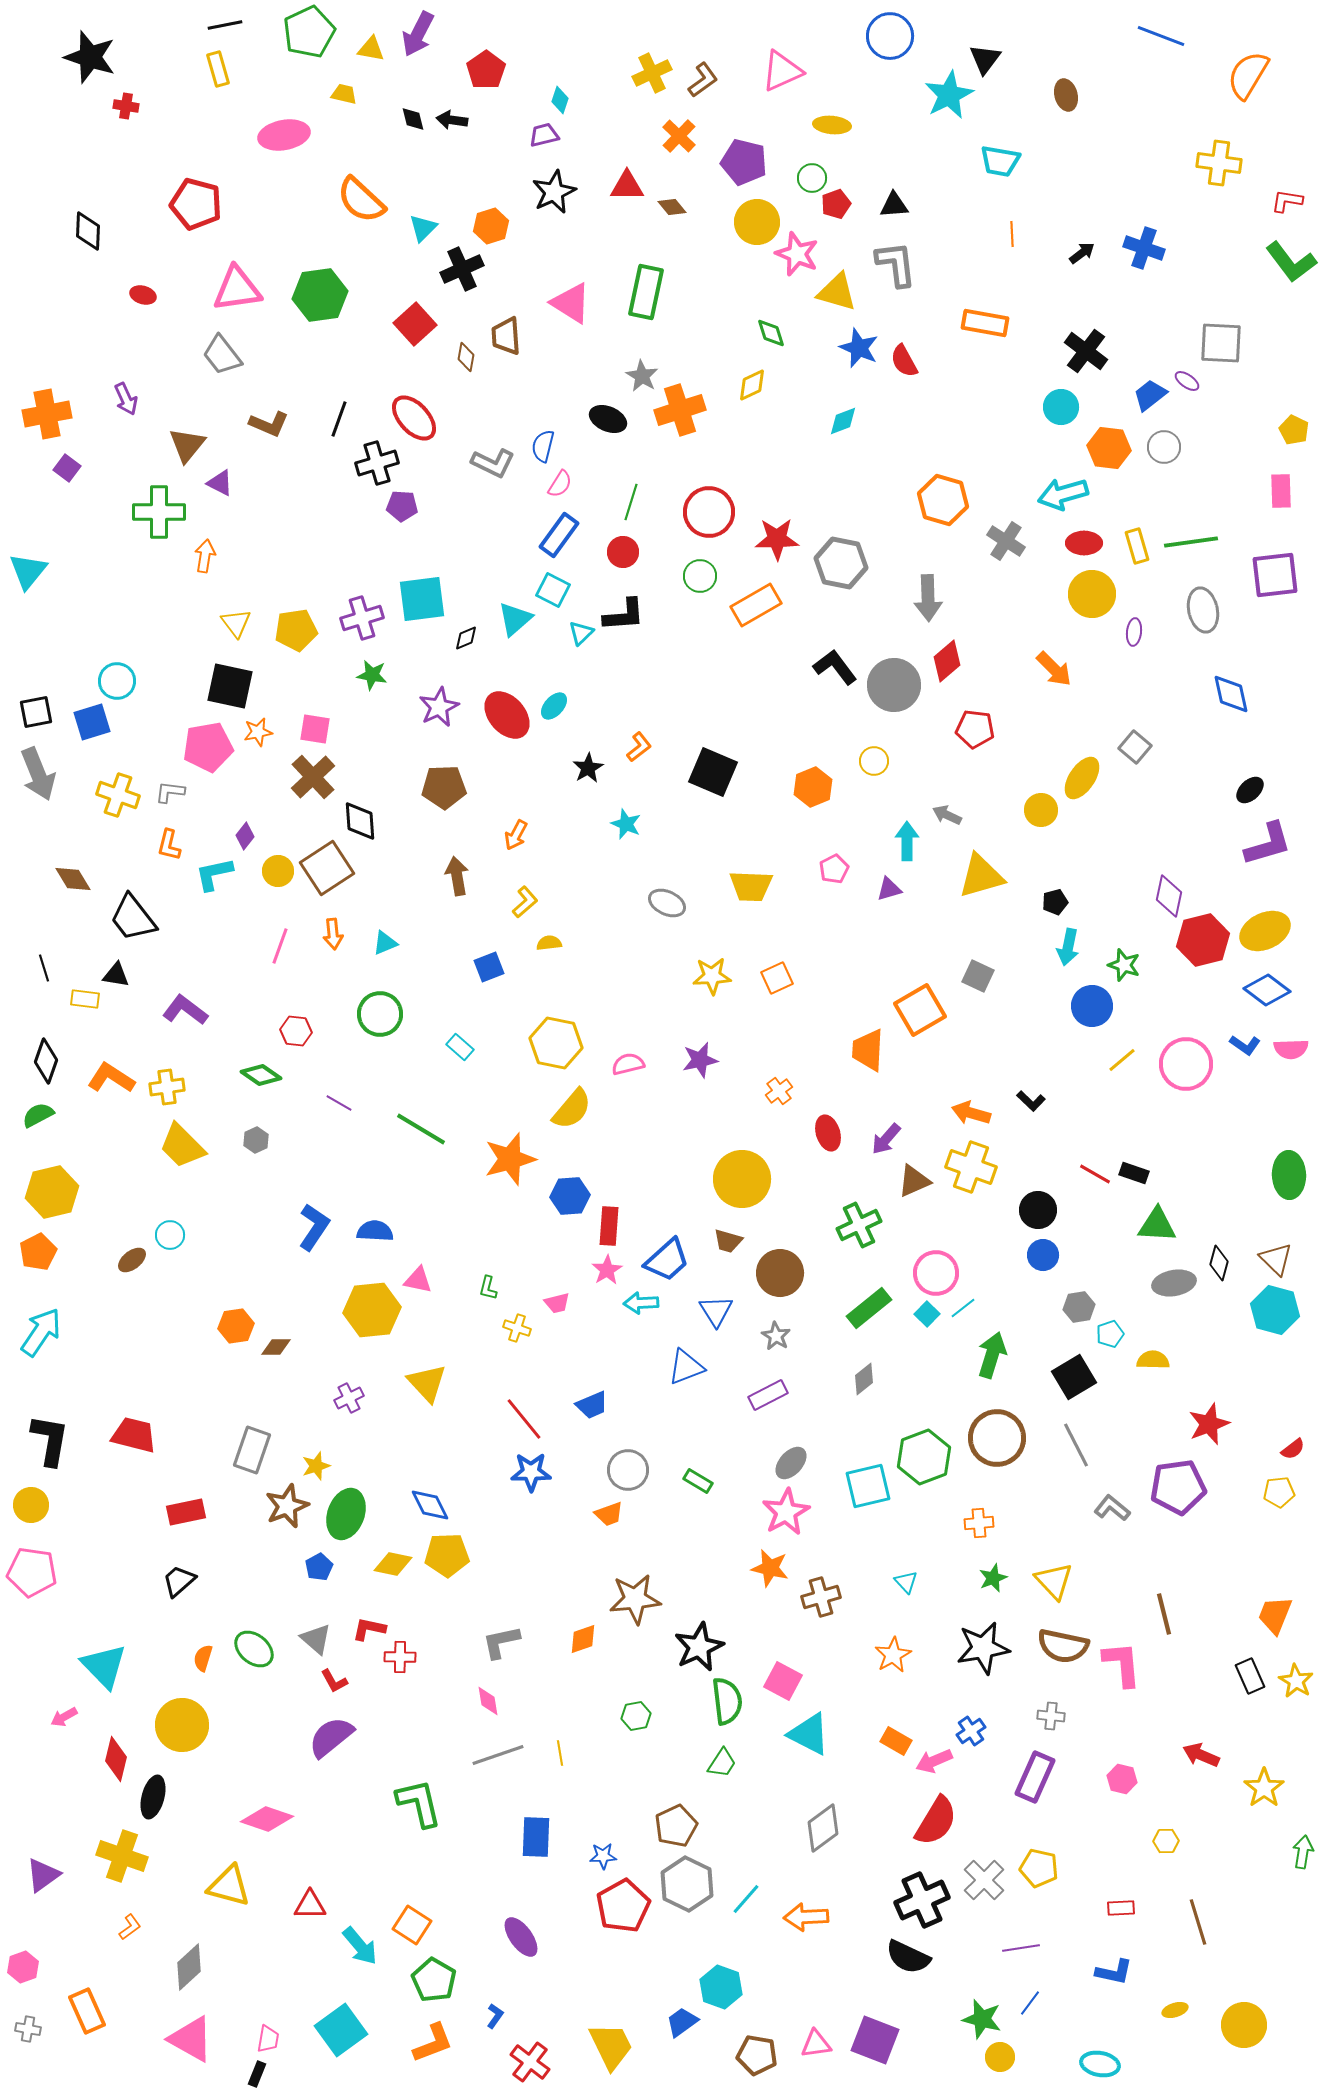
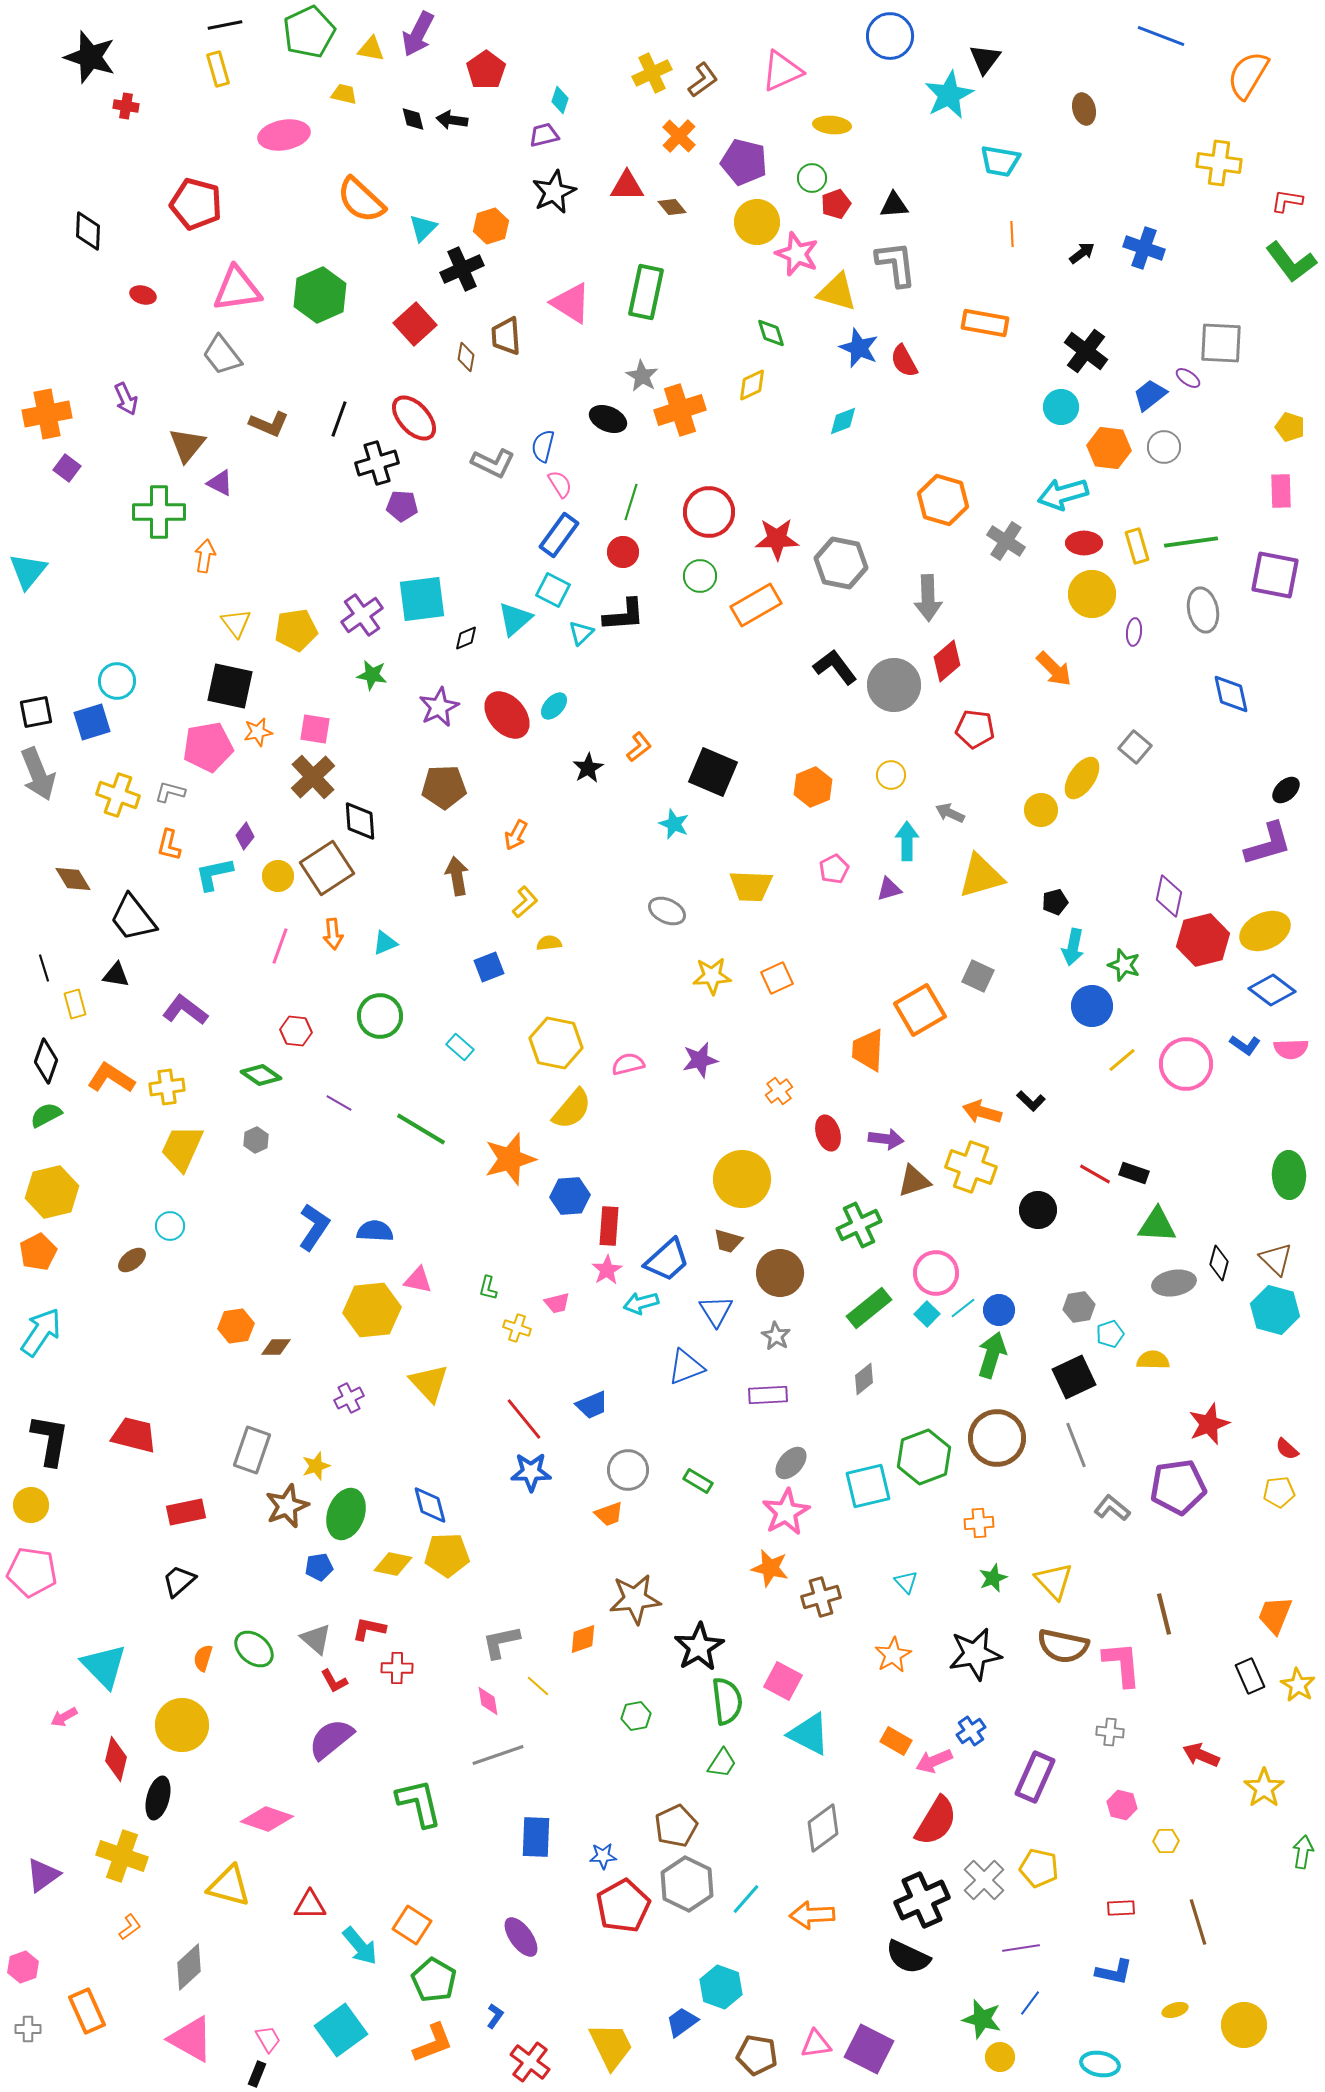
brown ellipse at (1066, 95): moved 18 px right, 14 px down
green hexagon at (320, 295): rotated 16 degrees counterclockwise
purple ellipse at (1187, 381): moved 1 px right, 3 px up
yellow pentagon at (1294, 430): moved 4 px left, 3 px up; rotated 8 degrees counterclockwise
pink semicircle at (560, 484): rotated 64 degrees counterclockwise
purple square at (1275, 575): rotated 18 degrees clockwise
purple cross at (362, 618): moved 3 px up; rotated 18 degrees counterclockwise
yellow circle at (874, 761): moved 17 px right, 14 px down
black ellipse at (1250, 790): moved 36 px right
gray L-shape at (170, 792): rotated 8 degrees clockwise
gray arrow at (947, 815): moved 3 px right, 2 px up
cyan star at (626, 824): moved 48 px right
yellow circle at (278, 871): moved 5 px down
gray ellipse at (667, 903): moved 8 px down
cyan arrow at (1068, 947): moved 5 px right
blue diamond at (1267, 990): moved 5 px right
yellow rectangle at (85, 999): moved 10 px left, 5 px down; rotated 68 degrees clockwise
green circle at (380, 1014): moved 2 px down
orange arrow at (971, 1113): moved 11 px right, 1 px up
green semicircle at (38, 1115): moved 8 px right
purple arrow at (886, 1139): rotated 124 degrees counterclockwise
yellow trapezoid at (182, 1146): moved 2 px down; rotated 69 degrees clockwise
brown triangle at (914, 1181): rotated 6 degrees clockwise
cyan circle at (170, 1235): moved 9 px up
blue circle at (1043, 1255): moved 44 px left, 55 px down
cyan arrow at (641, 1303): rotated 12 degrees counterclockwise
black square at (1074, 1377): rotated 6 degrees clockwise
yellow triangle at (427, 1383): moved 2 px right
purple rectangle at (768, 1395): rotated 24 degrees clockwise
gray line at (1076, 1445): rotated 6 degrees clockwise
red semicircle at (1293, 1449): moved 6 px left; rotated 80 degrees clockwise
blue diamond at (430, 1505): rotated 12 degrees clockwise
blue pentagon at (319, 1567): rotated 20 degrees clockwise
black star at (699, 1647): rotated 6 degrees counterclockwise
black star at (983, 1648): moved 8 px left, 6 px down
red cross at (400, 1657): moved 3 px left, 11 px down
yellow star at (1296, 1681): moved 2 px right, 4 px down
gray cross at (1051, 1716): moved 59 px right, 16 px down
purple semicircle at (331, 1737): moved 2 px down
yellow line at (560, 1753): moved 22 px left, 67 px up; rotated 40 degrees counterclockwise
pink hexagon at (1122, 1779): moved 26 px down
black ellipse at (153, 1797): moved 5 px right, 1 px down
orange arrow at (806, 1917): moved 6 px right, 2 px up
gray cross at (28, 2029): rotated 10 degrees counterclockwise
pink trapezoid at (268, 2039): rotated 40 degrees counterclockwise
purple square at (875, 2040): moved 6 px left, 9 px down; rotated 6 degrees clockwise
